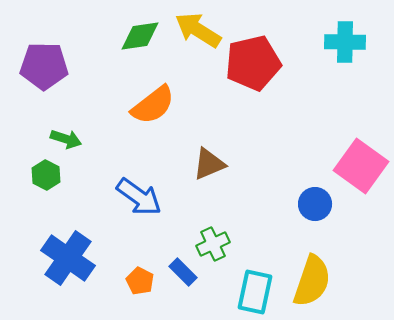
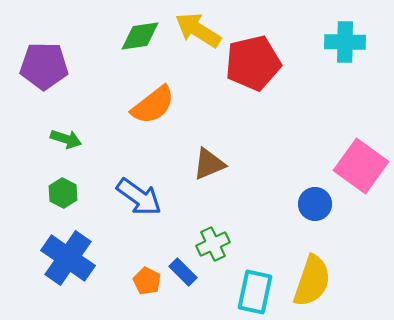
green hexagon: moved 17 px right, 18 px down
orange pentagon: moved 7 px right
